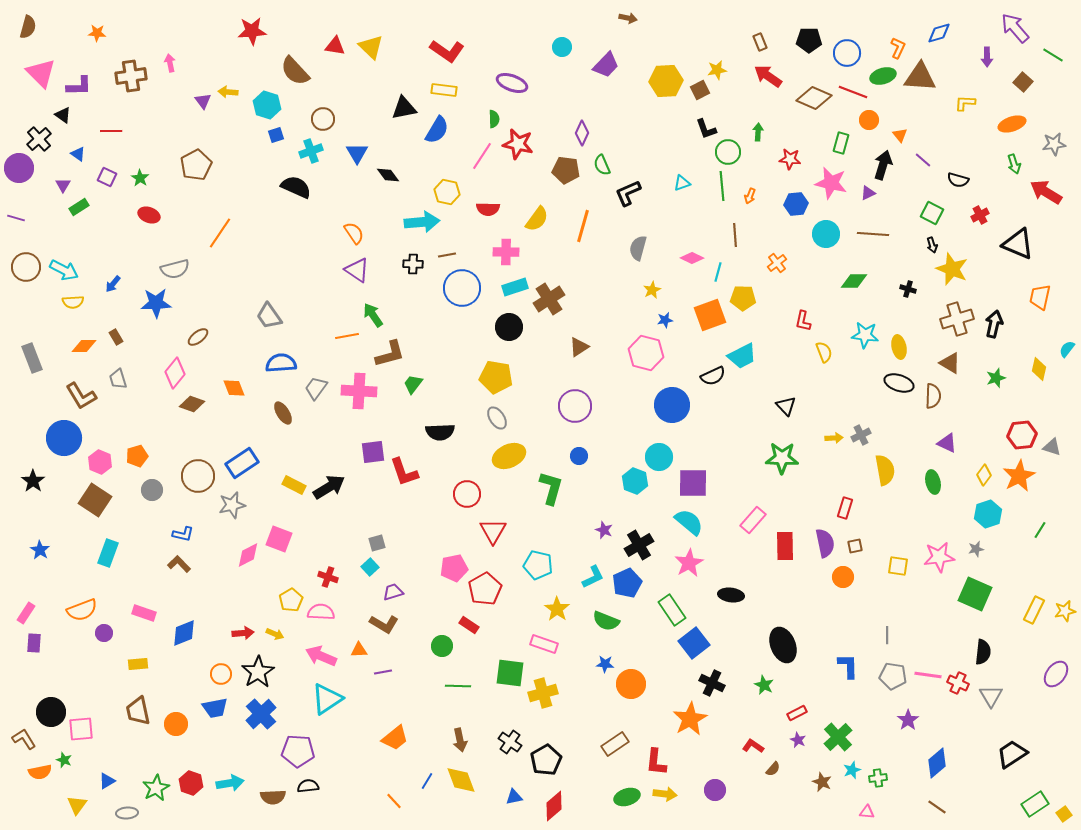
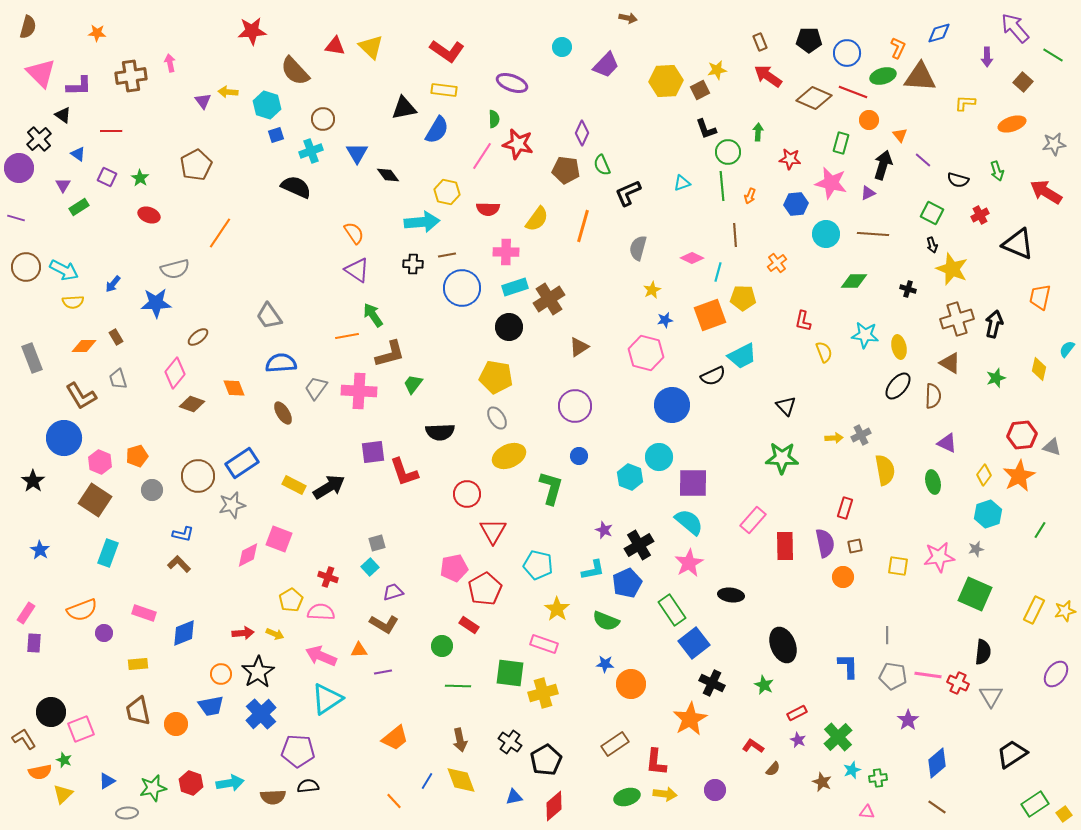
green arrow at (1014, 164): moved 17 px left, 7 px down
black ellipse at (899, 383): moved 1 px left, 3 px down; rotated 68 degrees counterclockwise
cyan hexagon at (635, 481): moved 5 px left, 4 px up
cyan L-shape at (593, 577): moved 7 px up; rotated 15 degrees clockwise
blue trapezoid at (215, 708): moved 4 px left, 2 px up
pink square at (81, 729): rotated 16 degrees counterclockwise
green star at (156, 788): moved 3 px left; rotated 16 degrees clockwise
yellow triangle at (77, 805): moved 14 px left, 11 px up; rotated 10 degrees clockwise
